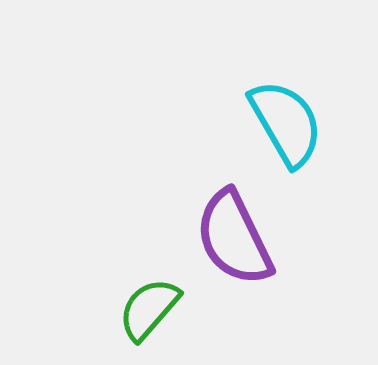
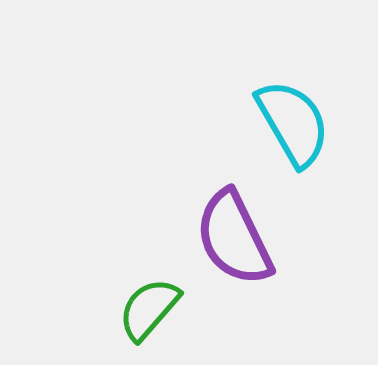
cyan semicircle: moved 7 px right
